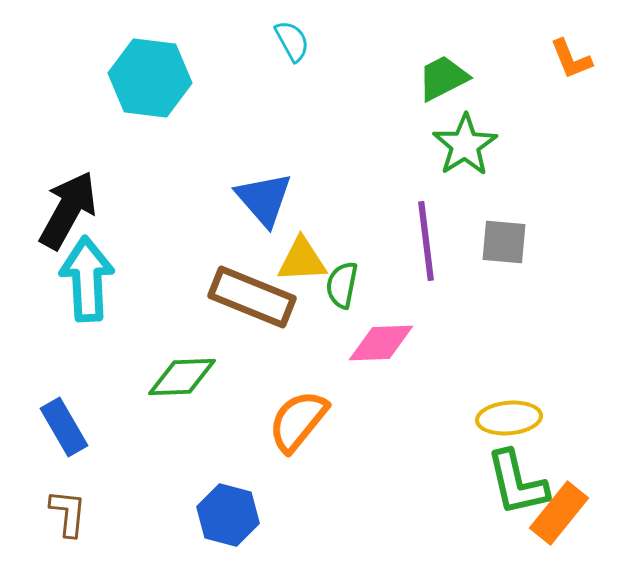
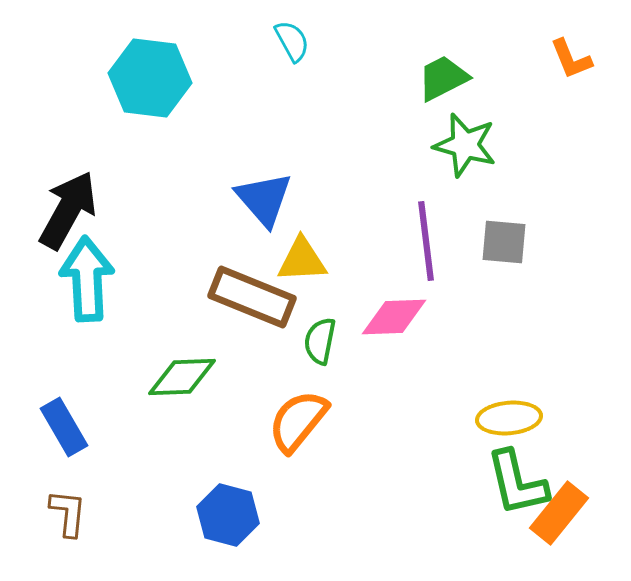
green star: rotated 24 degrees counterclockwise
green semicircle: moved 22 px left, 56 px down
pink diamond: moved 13 px right, 26 px up
